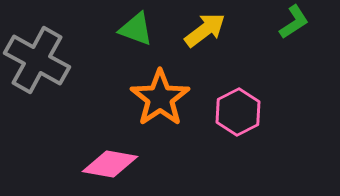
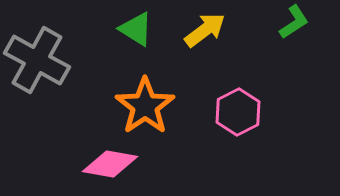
green triangle: rotated 12 degrees clockwise
orange star: moved 15 px left, 8 px down
